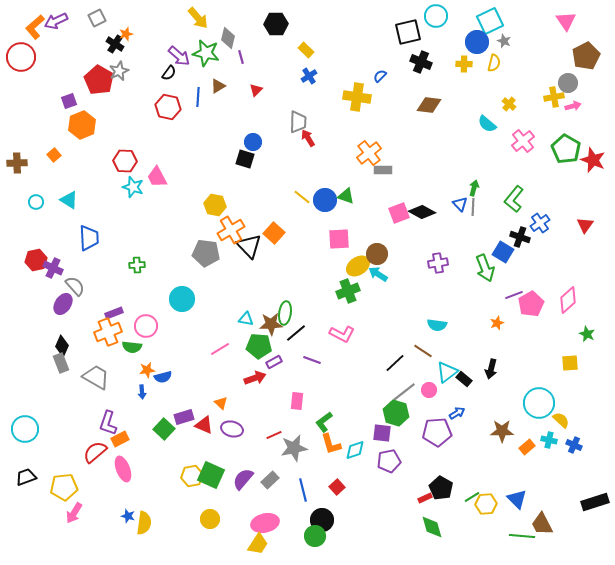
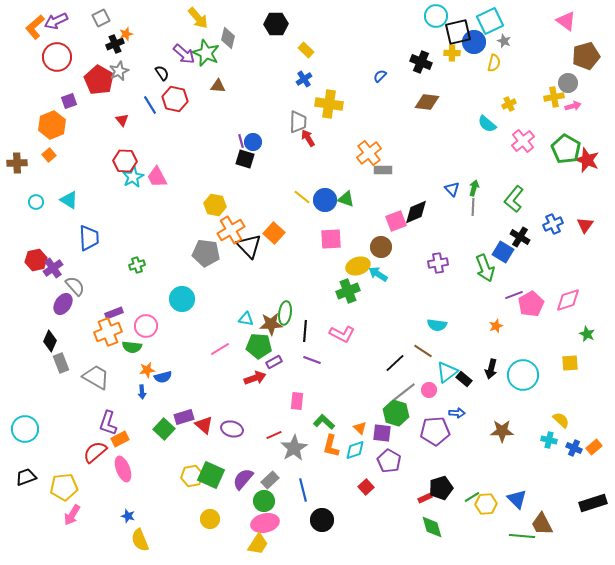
gray square at (97, 18): moved 4 px right
pink triangle at (566, 21): rotated 20 degrees counterclockwise
black square at (408, 32): moved 50 px right
blue circle at (477, 42): moved 3 px left
black cross at (115, 44): rotated 36 degrees clockwise
green star at (206, 53): rotated 12 degrees clockwise
purple arrow at (179, 56): moved 5 px right, 2 px up
brown pentagon at (586, 56): rotated 12 degrees clockwise
red circle at (21, 57): moved 36 px right
purple line at (241, 57): moved 84 px down
yellow cross at (464, 64): moved 12 px left, 11 px up
black semicircle at (169, 73): moved 7 px left; rotated 70 degrees counterclockwise
blue cross at (309, 76): moved 5 px left, 3 px down
brown triangle at (218, 86): rotated 35 degrees clockwise
red triangle at (256, 90): moved 134 px left, 30 px down; rotated 24 degrees counterclockwise
blue line at (198, 97): moved 48 px left, 8 px down; rotated 36 degrees counterclockwise
yellow cross at (357, 97): moved 28 px left, 7 px down
yellow cross at (509, 104): rotated 24 degrees clockwise
brown diamond at (429, 105): moved 2 px left, 3 px up
red hexagon at (168, 107): moved 7 px right, 8 px up
orange hexagon at (82, 125): moved 30 px left
orange square at (54, 155): moved 5 px left
red star at (593, 160): moved 6 px left
cyan star at (133, 187): moved 10 px up; rotated 25 degrees clockwise
green triangle at (346, 196): moved 3 px down
blue triangle at (460, 204): moved 8 px left, 15 px up
black diamond at (422, 212): moved 6 px left; rotated 52 degrees counterclockwise
pink square at (399, 213): moved 3 px left, 8 px down
blue cross at (540, 223): moved 13 px right, 1 px down; rotated 12 degrees clockwise
black cross at (520, 237): rotated 12 degrees clockwise
pink square at (339, 239): moved 8 px left
brown circle at (377, 254): moved 4 px right, 7 px up
green cross at (137, 265): rotated 14 degrees counterclockwise
yellow ellipse at (358, 266): rotated 15 degrees clockwise
purple cross at (53, 268): rotated 30 degrees clockwise
pink diamond at (568, 300): rotated 24 degrees clockwise
orange star at (497, 323): moved 1 px left, 3 px down
black line at (296, 333): moved 9 px right, 2 px up; rotated 45 degrees counterclockwise
black diamond at (62, 346): moved 12 px left, 5 px up
orange triangle at (221, 403): moved 139 px right, 25 px down
cyan circle at (539, 403): moved 16 px left, 28 px up
blue arrow at (457, 413): rotated 35 degrees clockwise
green L-shape at (324, 422): rotated 80 degrees clockwise
red triangle at (204, 425): rotated 18 degrees clockwise
purple pentagon at (437, 432): moved 2 px left, 1 px up
orange L-shape at (331, 444): moved 2 px down; rotated 30 degrees clockwise
blue cross at (574, 445): moved 3 px down
orange rectangle at (527, 447): moved 67 px right
gray star at (294, 448): rotated 20 degrees counterclockwise
purple pentagon at (389, 461): rotated 30 degrees counterclockwise
red square at (337, 487): moved 29 px right
black pentagon at (441, 488): rotated 25 degrees clockwise
black rectangle at (595, 502): moved 2 px left, 1 px down
pink arrow at (74, 513): moved 2 px left, 2 px down
yellow semicircle at (144, 523): moved 4 px left, 17 px down; rotated 150 degrees clockwise
green circle at (315, 536): moved 51 px left, 35 px up
